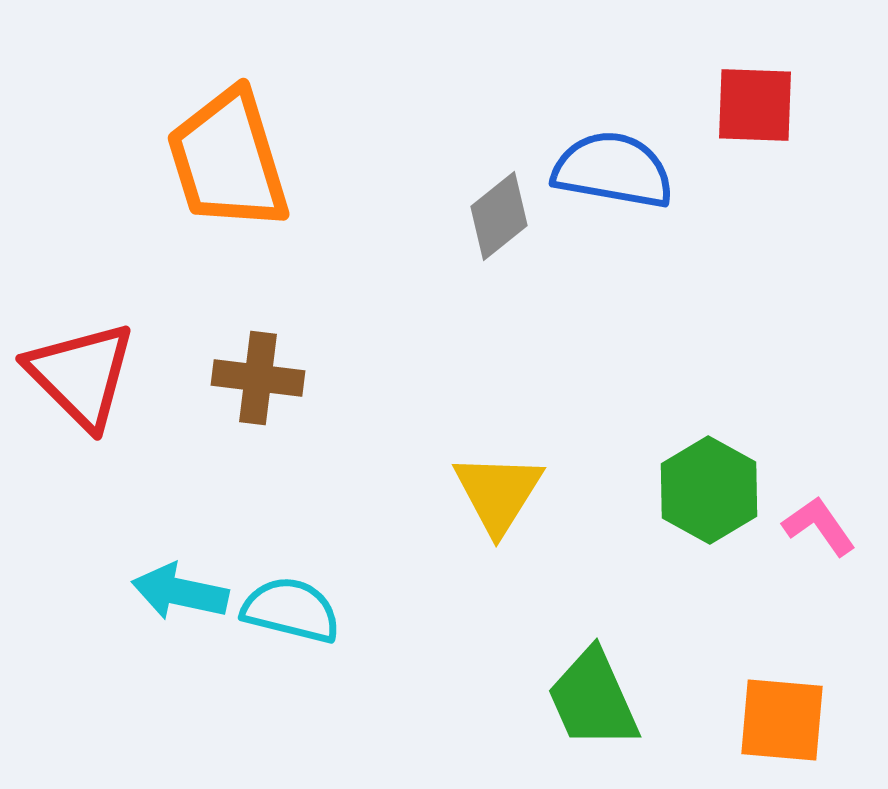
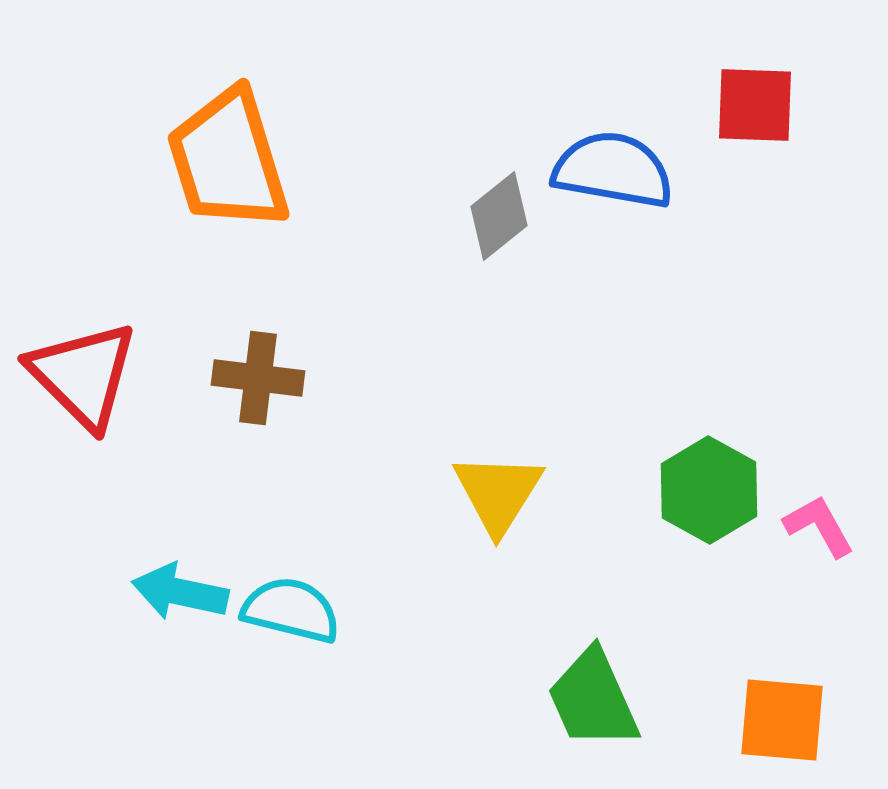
red triangle: moved 2 px right
pink L-shape: rotated 6 degrees clockwise
